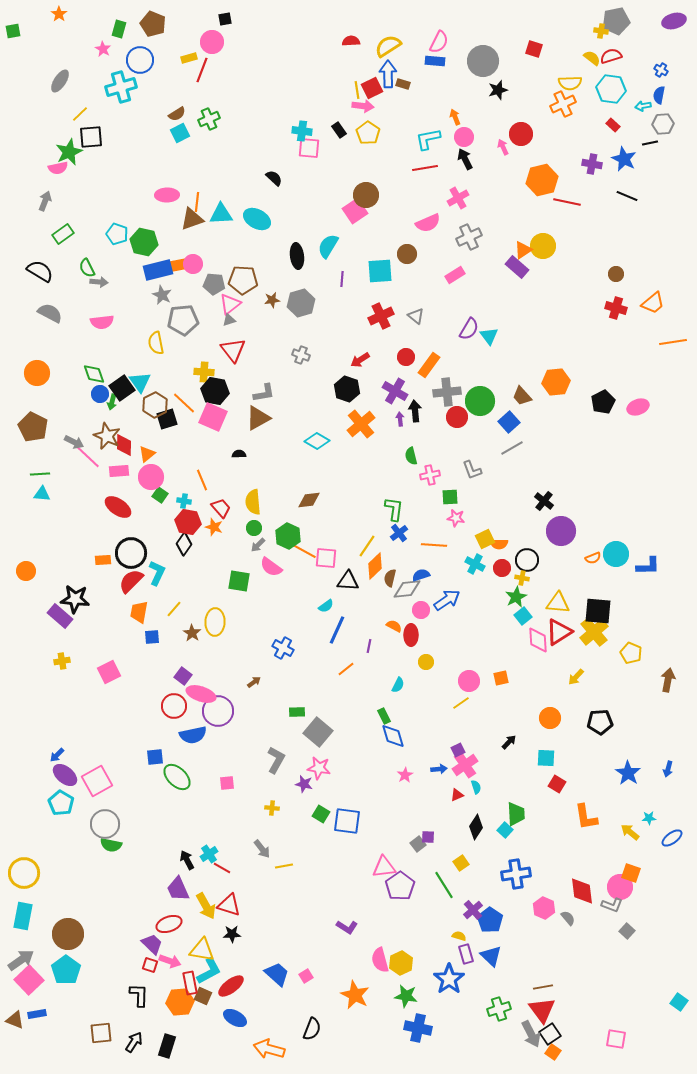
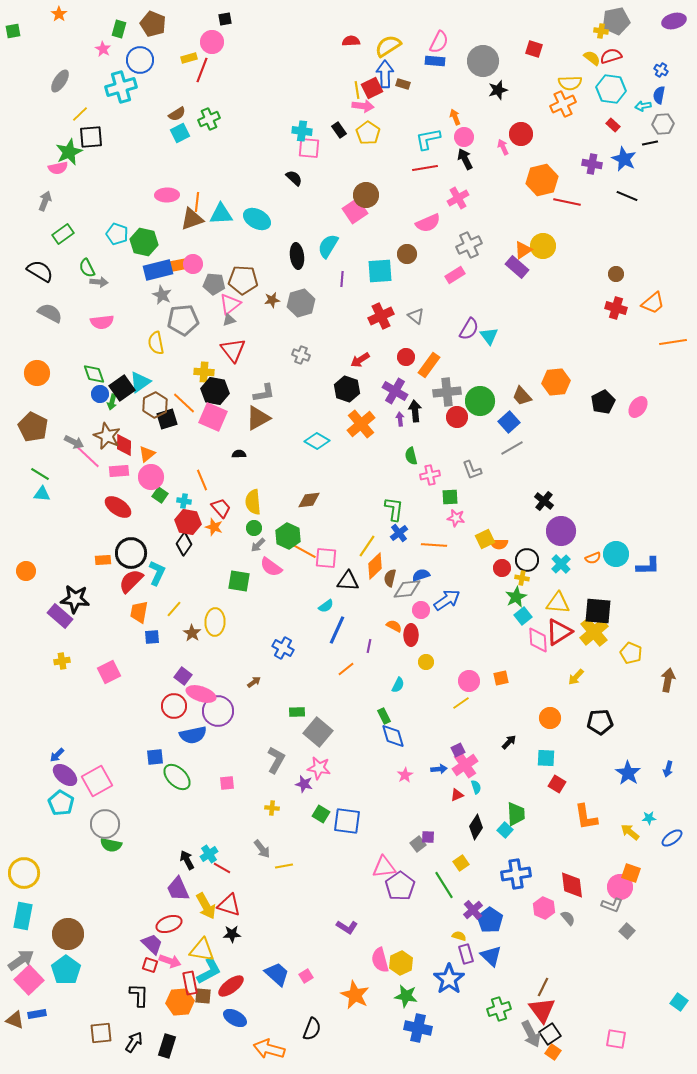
blue arrow at (388, 74): moved 3 px left
black semicircle at (274, 178): moved 20 px right
gray cross at (469, 237): moved 8 px down
cyan triangle at (140, 382): rotated 30 degrees clockwise
pink ellipse at (638, 407): rotated 35 degrees counterclockwise
green line at (40, 474): rotated 36 degrees clockwise
cyan cross at (475, 564): moved 86 px right; rotated 18 degrees clockwise
red diamond at (582, 891): moved 10 px left, 6 px up
brown line at (543, 987): rotated 54 degrees counterclockwise
brown square at (203, 996): rotated 18 degrees counterclockwise
